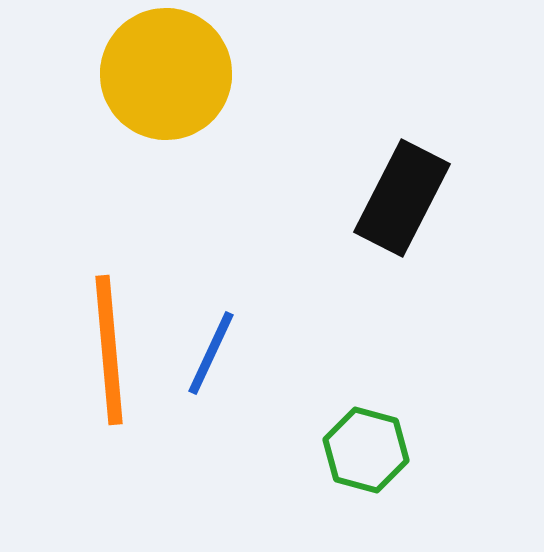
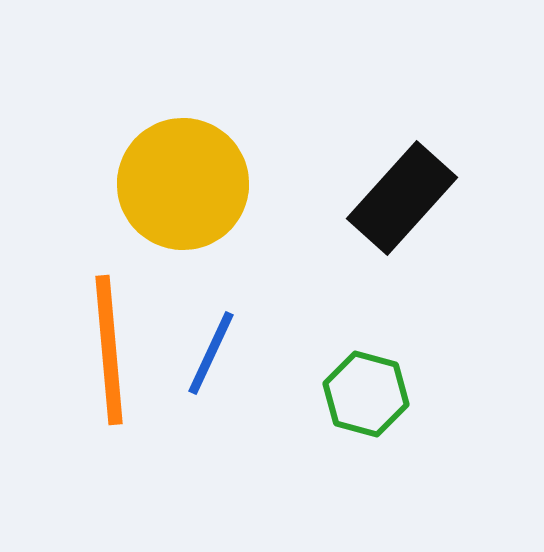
yellow circle: moved 17 px right, 110 px down
black rectangle: rotated 15 degrees clockwise
green hexagon: moved 56 px up
